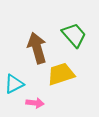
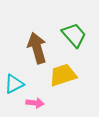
yellow trapezoid: moved 2 px right, 1 px down
